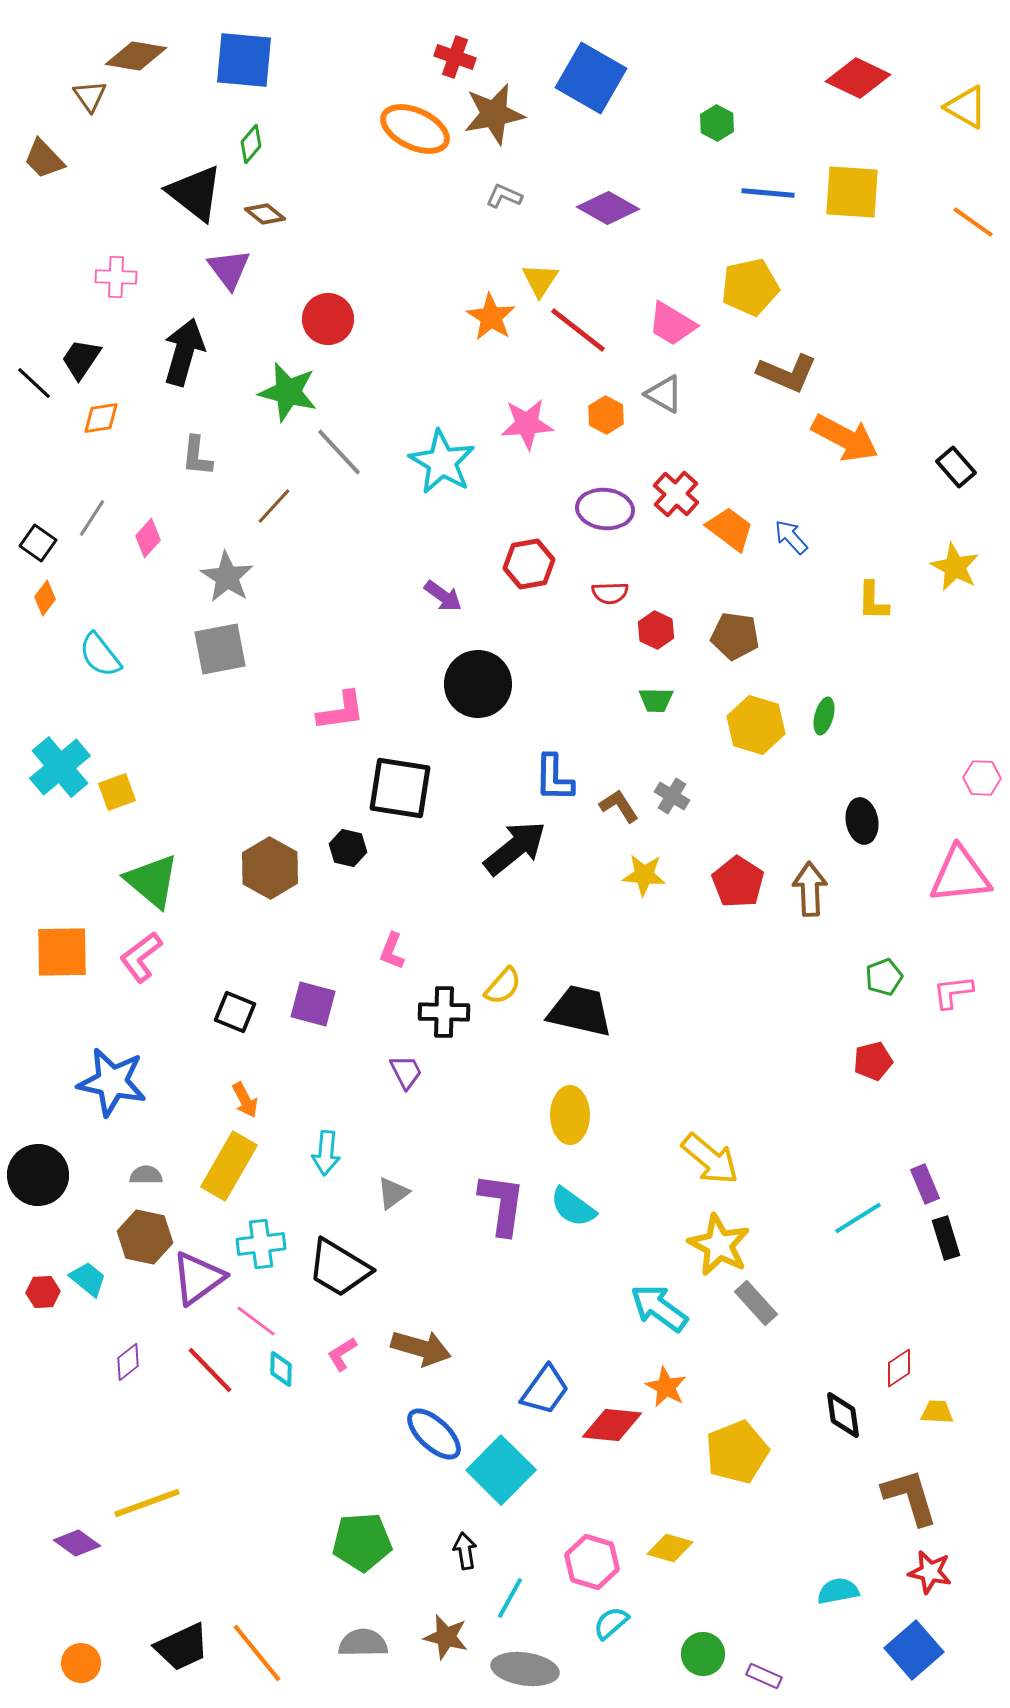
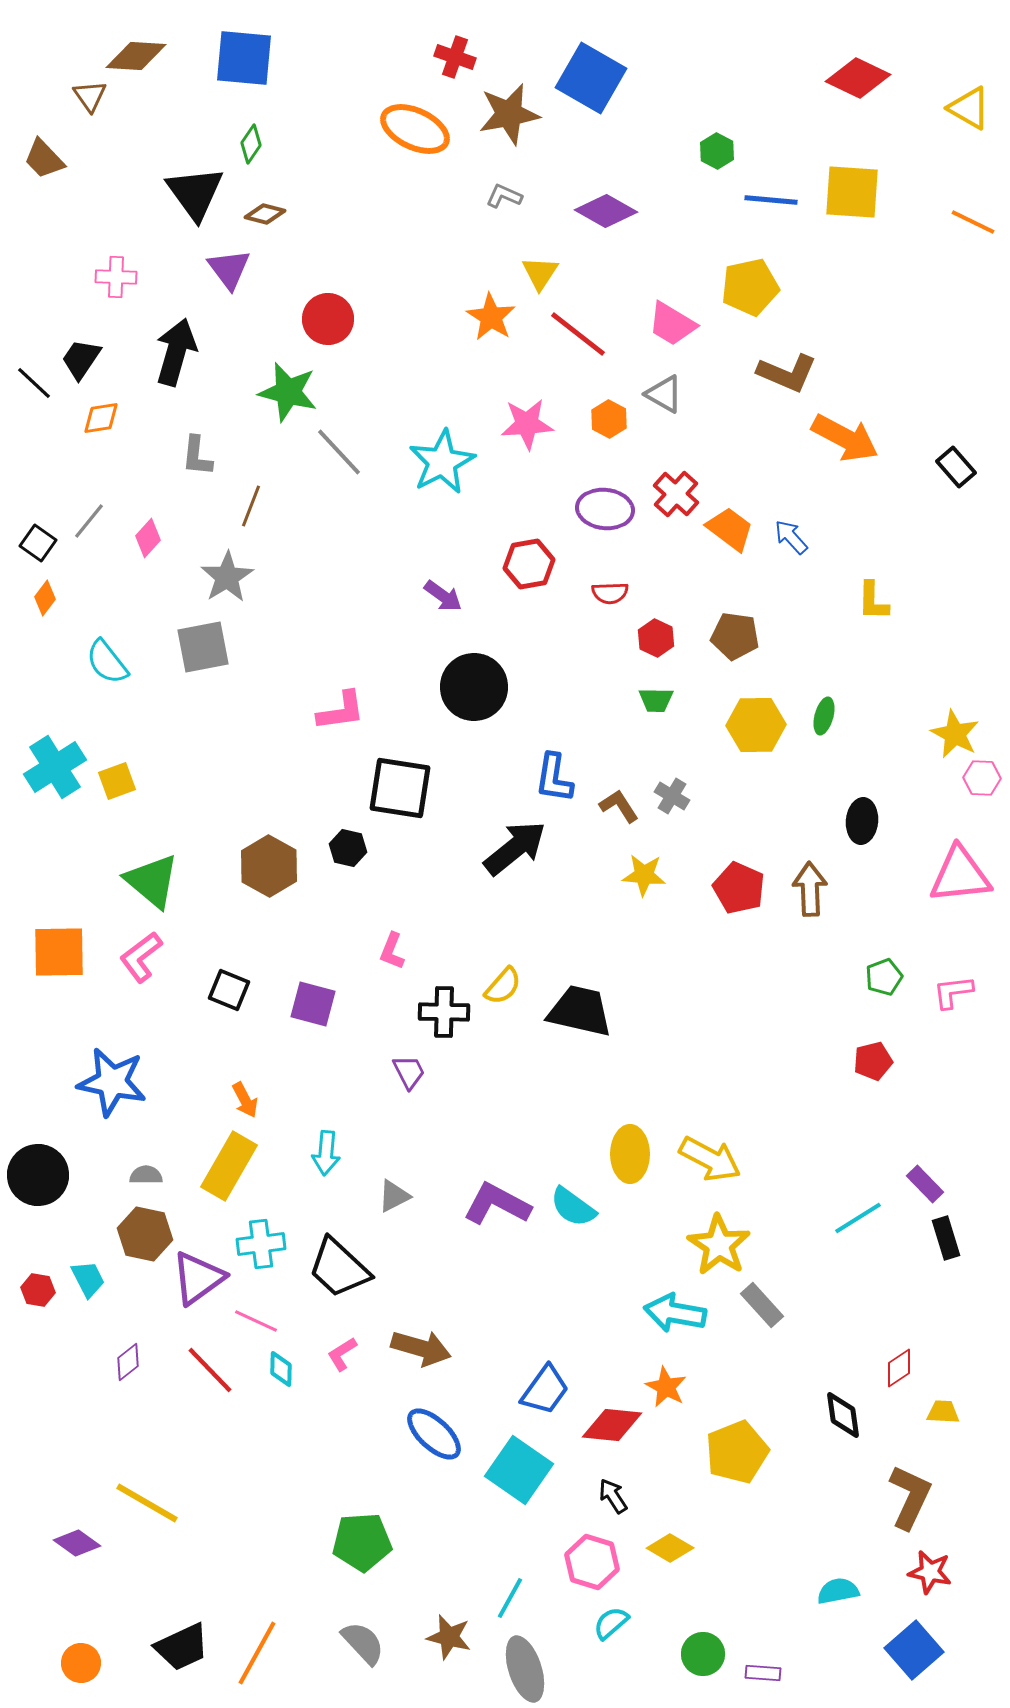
brown diamond at (136, 56): rotated 6 degrees counterclockwise
blue square at (244, 60): moved 2 px up
yellow triangle at (966, 107): moved 3 px right, 1 px down
brown star at (494, 114): moved 15 px right
green hexagon at (717, 123): moved 28 px down
green diamond at (251, 144): rotated 6 degrees counterclockwise
black triangle at (195, 193): rotated 16 degrees clockwise
blue line at (768, 193): moved 3 px right, 7 px down
purple diamond at (608, 208): moved 2 px left, 3 px down
brown diamond at (265, 214): rotated 24 degrees counterclockwise
orange line at (973, 222): rotated 9 degrees counterclockwise
yellow triangle at (540, 280): moved 7 px up
red line at (578, 330): moved 4 px down
black arrow at (184, 352): moved 8 px left
orange hexagon at (606, 415): moved 3 px right, 4 px down
cyan star at (442, 462): rotated 14 degrees clockwise
brown line at (274, 506): moved 23 px left; rotated 21 degrees counterclockwise
gray line at (92, 518): moved 3 px left, 3 px down; rotated 6 degrees clockwise
yellow star at (955, 567): moved 167 px down
gray star at (227, 577): rotated 8 degrees clockwise
red hexagon at (656, 630): moved 8 px down
gray square at (220, 649): moved 17 px left, 2 px up
cyan semicircle at (100, 655): moved 7 px right, 7 px down
black circle at (478, 684): moved 4 px left, 3 px down
yellow hexagon at (756, 725): rotated 18 degrees counterclockwise
cyan cross at (60, 767): moved 5 px left; rotated 8 degrees clockwise
blue L-shape at (554, 778): rotated 8 degrees clockwise
yellow square at (117, 792): moved 11 px up
black ellipse at (862, 821): rotated 15 degrees clockwise
brown hexagon at (270, 868): moved 1 px left, 2 px up
red pentagon at (738, 882): moved 1 px right, 6 px down; rotated 9 degrees counterclockwise
orange square at (62, 952): moved 3 px left
black square at (235, 1012): moved 6 px left, 22 px up
purple trapezoid at (406, 1072): moved 3 px right
yellow ellipse at (570, 1115): moved 60 px right, 39 px down
yellow arrow at (710, 1159): rotated 12 degrees counterclockwise
purple rectangle at (925, 1184): rotated 21 degrees counterclockwise
gray triangle at (393, 1193): moved 1 px right, 3 px down; rotated 9 degrees clockwise
purple L-shape at (502, 1204): moved 5 px left; rotated 70 degrees counterclockwise
brown hexagon at (145, 1237): moved 3 px up
yellow star at (719, 1245): rotated 6 degrees clockwise
black trapezoid at (339, 1268): rotated 12 degrees clockwise
cyan trapezoid at (88, 1279): rotated 24 degrees clockwise
red hexagon at (43, 1292): moved 5 px left, 2 px up; rotated 12 degrees clockwise
gray rectangle at (756, 1303): moved 6 px right, 2 px down
cyan arrow at (659, 1308): moved 16 px right, 5 px down; rotated 26 degrees counterclockwise
pink line at (256, 1321): rotated 12 degrees counterclockwise
yellow trapezoid at (937, 1412): moved 6 px right
cyan square at (501, 1470): moved 18 px right; rotated 10 degrees counterclockwise
brown L-shape at (910, 1497): rotated 42 degrees clockwise
yellow line at (147, 1503): rotated 50 degrees clockwise
yellow diamond at (670, 1548): rotated 15 degrees clockwise
black arrow at (465, 1551): moved 148 px right, 55 px up; rotated 24 degrees counterclockwise
brown star at (446, 1637): moved 3 px right
gray semicircle at (363, 1643): rotated 48 degrees clockwise
orange line at (257, 1653): rotated 68 degrees clockwise
gray ellipse at (525, 1669): rotated 64 degrees clockwise
purple rectangle at (764, 1676): moved 1 px left, 3 px up; rotated 20 degrees counterclockwise
